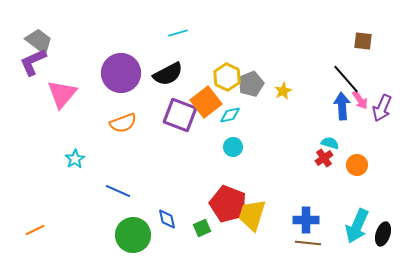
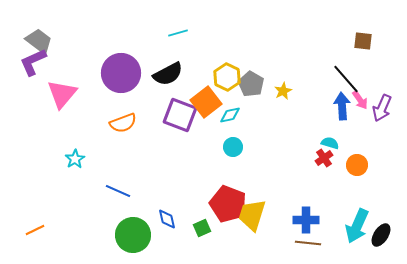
gray pentagon: rotated 20 degrees counterclockwise
black ellipse: moved 2 px left, 1 px down; rotated 15 degrees clockwise
